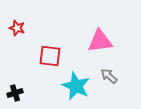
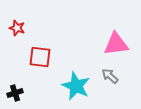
pink triangle: moved 16 px right, 3 px down
red square: moved 10 px left, 1 px down
gray arrow: moved 1 px right
